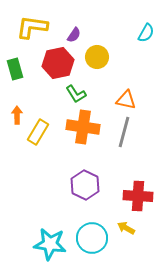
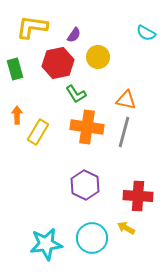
cyan semicircle: rotated 90 degrees clockwise
yellow circle: moved 1 px right
orange cross: moved 4 px right
cyan star: moved 4 px left; rotated 16 degrees counterclockwise
